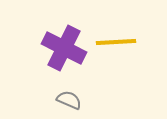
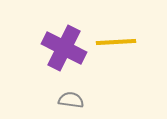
gray semicircle: moved 2 px right; rotated 15 degrees counterclockwise
